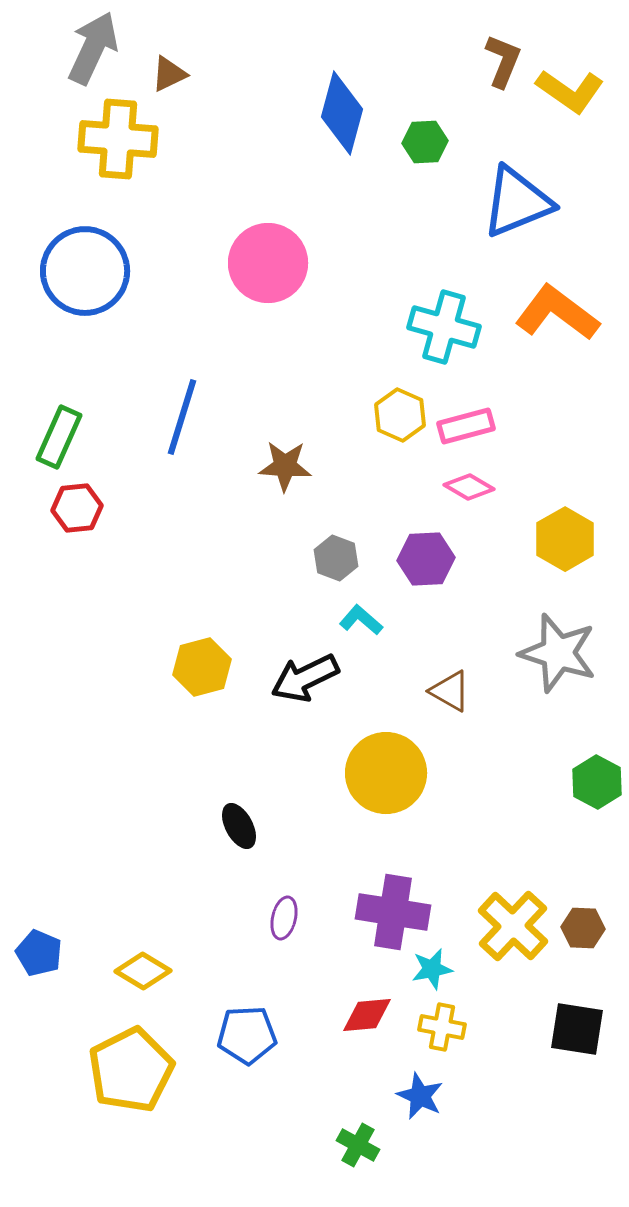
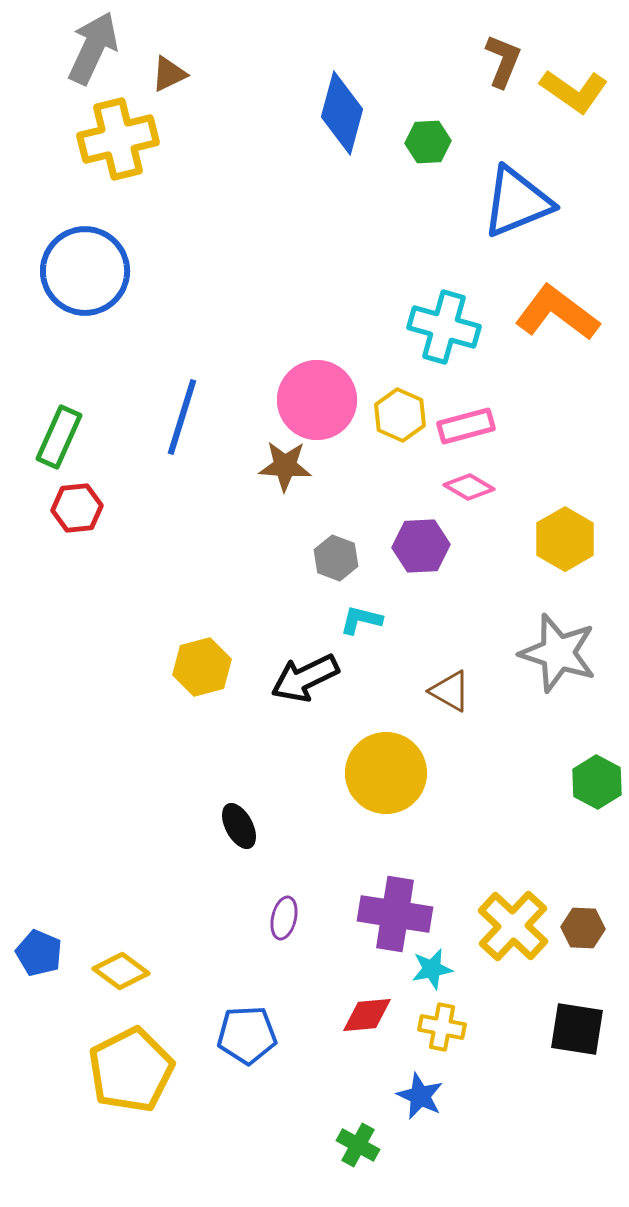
yellow L-shape at (570, 91): moved 4 px right
yellow cross at (118, 139): rotated 18 degrees counterclockwise
green hexagon at (425, 142): moved 3 px right
pink circle at (268, 263): moved 49 px right, 137 px down
purple hexagon at (426, 559): moved 5 px left, 13 px up
cyan L-shape at (361, 620): rotated 27 degrees counterclockwise
purple cross at (393, 912): moved 2 px right, 2 px down
yellow diamond at (143, 971): moved 22 px left; rotated 6 degrees clockwise
